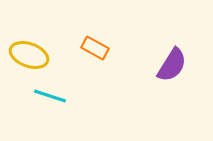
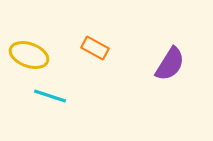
purple semicircle: moved 2 px left, 1 px up
